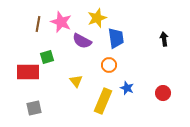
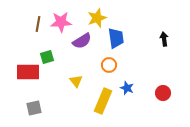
pink star: rotated 25 degrees counterclockwise
purple semicircle: rotated 60 degrees counterclockwise
